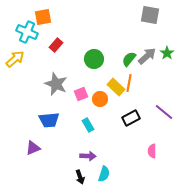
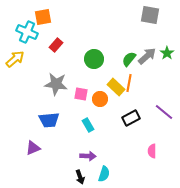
gray star: rotated 15 degrees counterclockwise
pink square: rotated 32 degrees clockwise
